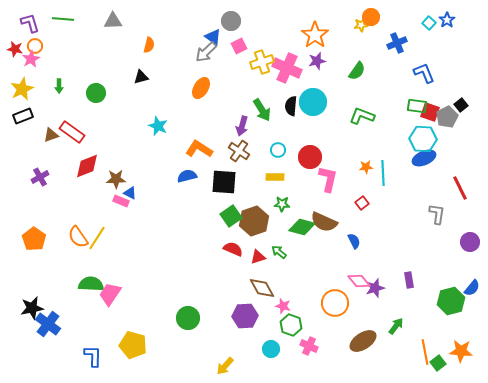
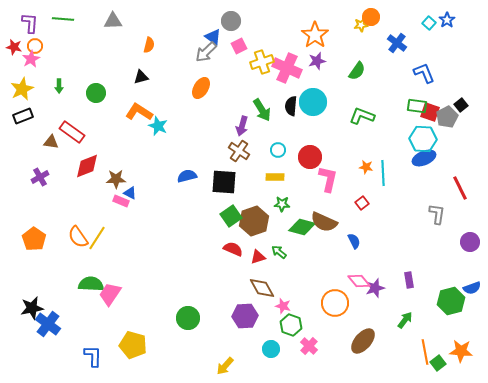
purple L-shape at (30, 23): rotated 20 degrees clockwise
blue cross at (397, 43): rotated 30 degrees counterclockwise
red star at (15, 49): moved 1 px left, 2 px up
brown triangle at (51, 135): moved 7 px down; rotated 28 degrees clockwise
orange L-shape at (199, 149): moved 60 px left, 37 px up
orange star at (366, 167): rotated 16 degrees clockwise
blue semicircle at (472, 288): rotated 30 degrees clockwise
green arrow at (396, 326): moved 9 px right, 6 px up
brown ellipse at (363, 341): rotated 16 degrees counterclockwise
pink cross at (309, 346): rotated 18 degrees clockwise
